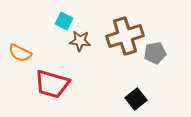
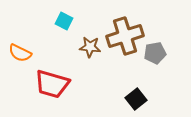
brown star: moved 10 px right, 6 px down
